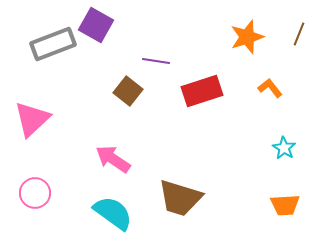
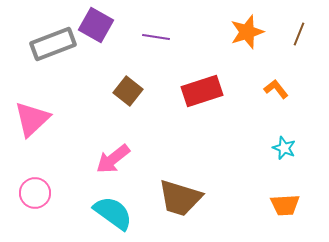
orange star: moved 5 px up
purple line: moved 24 px up
orange L-shape: moved 6 px right, 1 px down
cyan star: rotated 10 degrees counterclockwise
pink arrow: rotated 72 degrees counterclockwise
